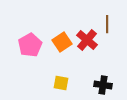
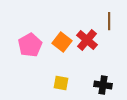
brown line: moved 2 px right, 3 px up
orange square: rotated 18 degrees counterclockwise
